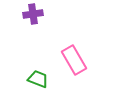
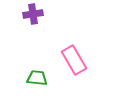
green trapezoid: moved 1 px left, 1 px up; rotated 15 degrees counterclockwise
